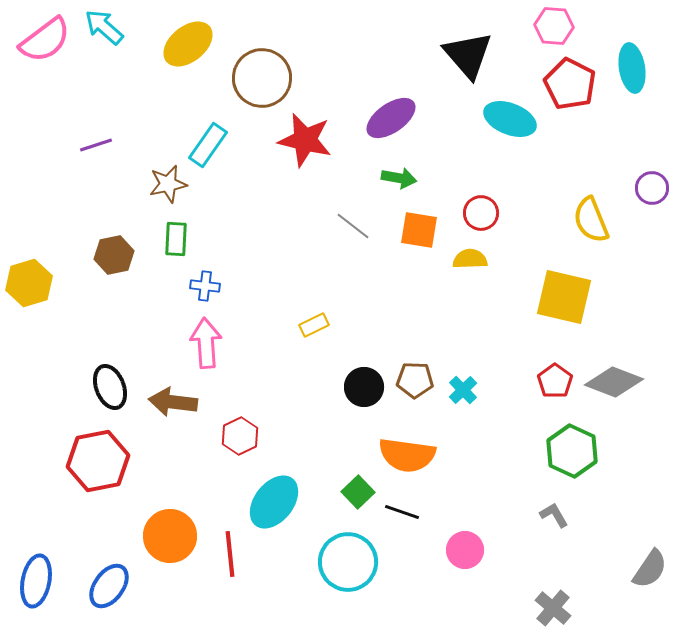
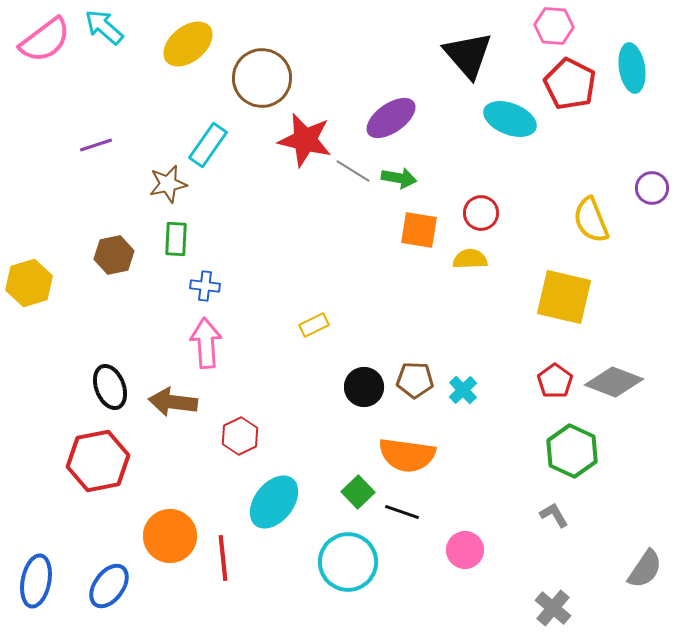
gray line at (353, 226): moved 55 px up; rotated 6 degrees counterclockwise
red line at (230, 554): moved 7 px left, 4 px down
gray semicircle at (650, 569): moved 5 px left
